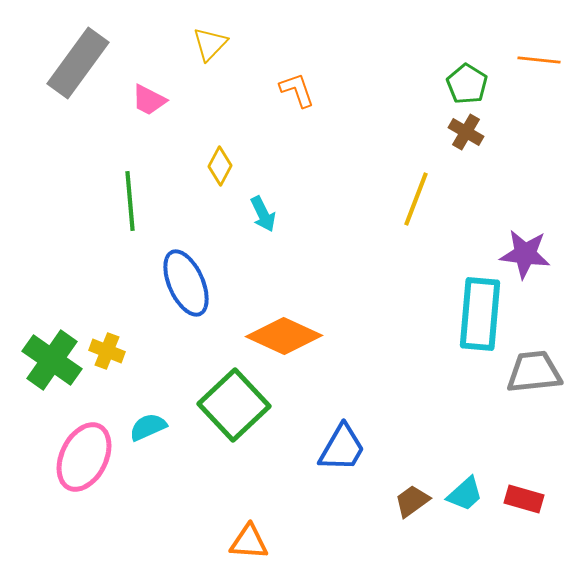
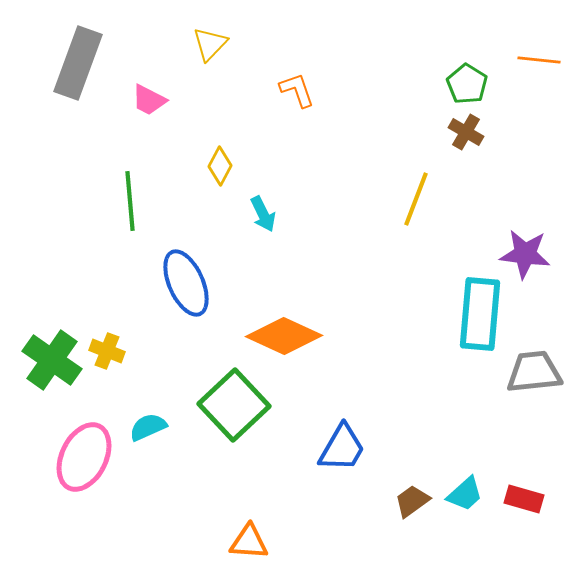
gray rectangle: rotated 16 degrees counterclockwise
